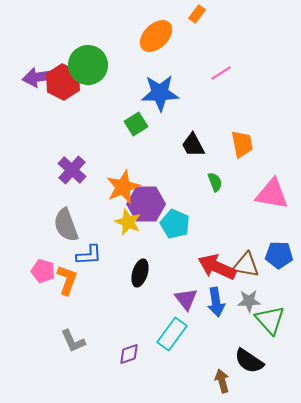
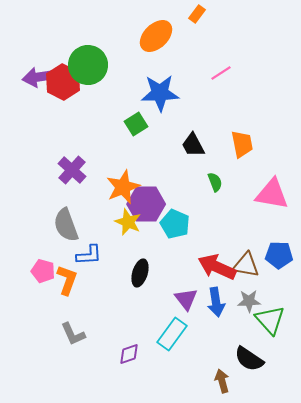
gray L-shape: moved 7 px up
black semicircle: moved 2 px up
